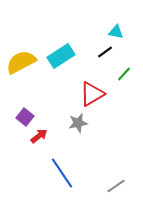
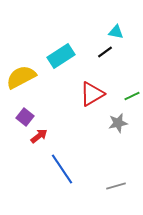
yellow semicircle: moved 15 px down
green line: moved 8 px right, 22 px down; rotated 21 degrees clockwise
gray star: moved 40 px right
blue line: moved 4 px up
gray line: rotated 18 degrees clockwise
